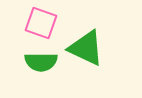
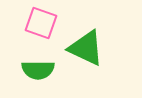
green semicircle: moved 3 px left, 8 px down
